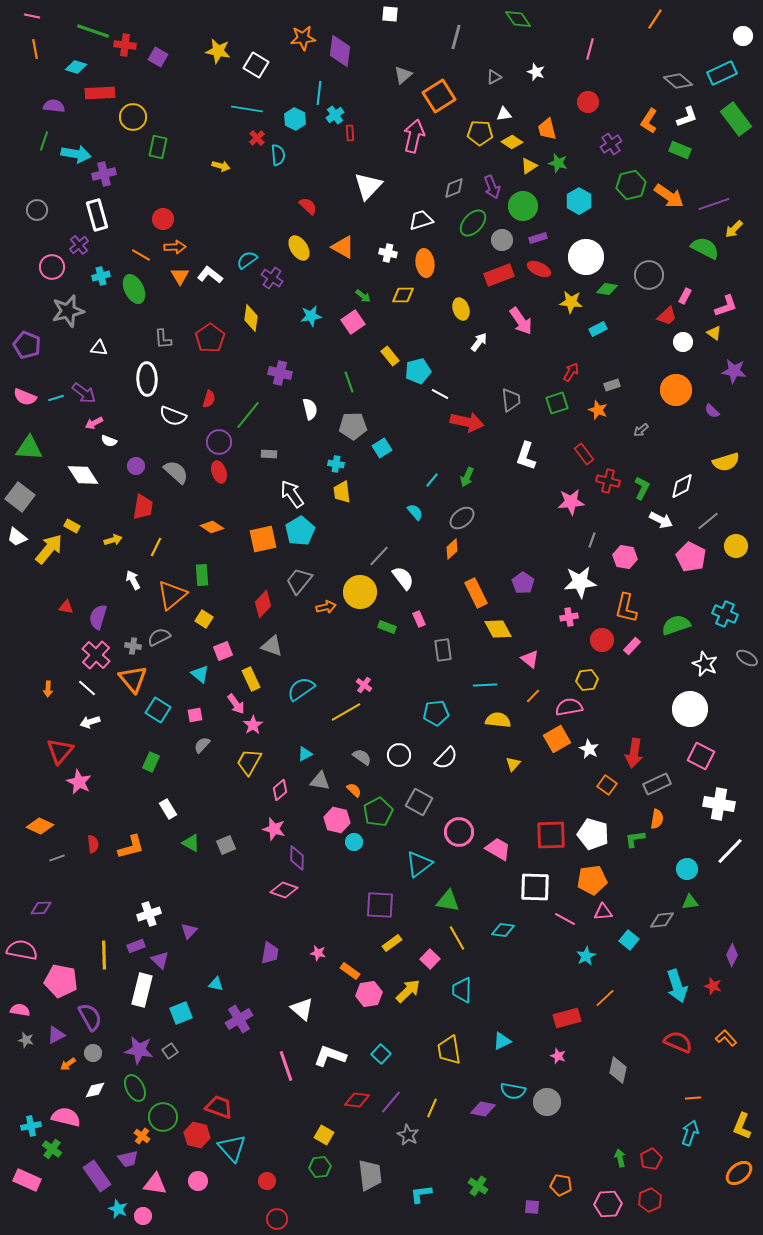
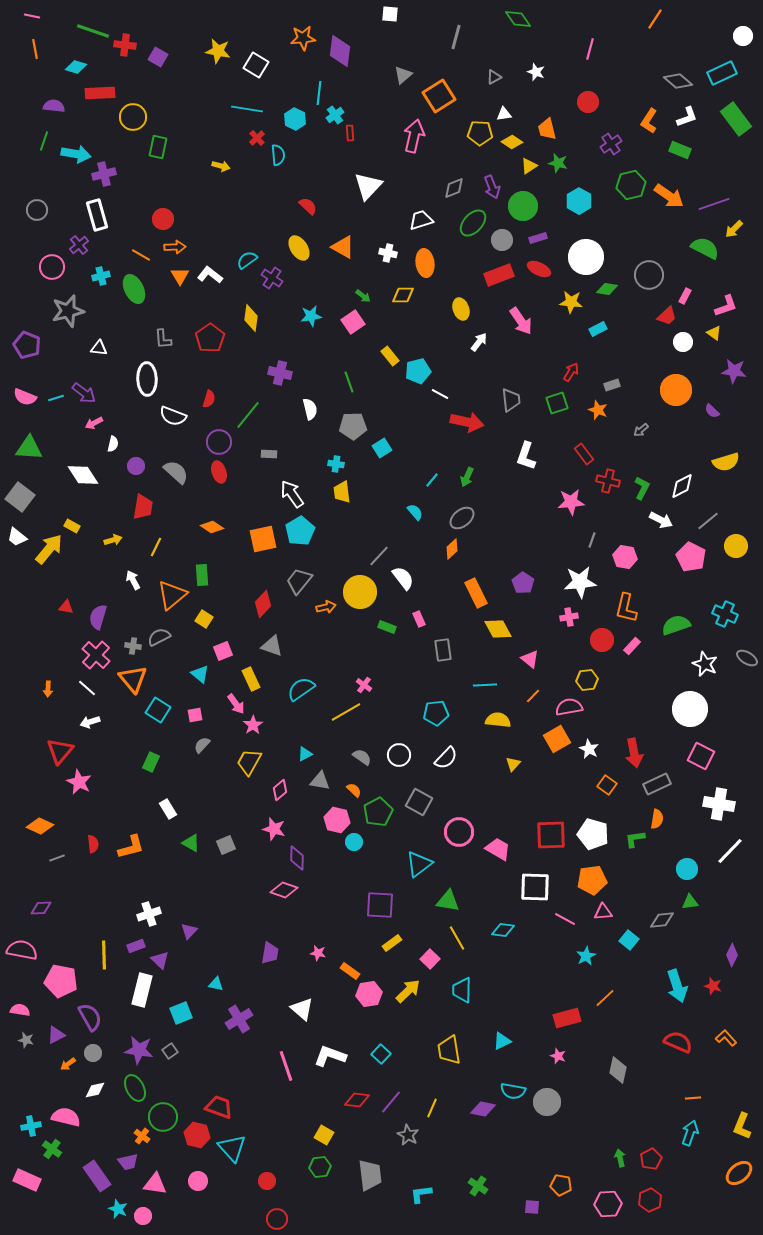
white semicircle at (109, 441): moved 4 px right, 3 px down; rotated 98 degrees counterclockwise
red arrow at (634, 753): rotated 20 degrees counterclockwise
purple trapezoid at (128, 1159): moved 3 px down
